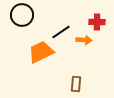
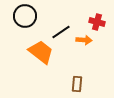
black circle: moved 3 px right, 1 px down
red cross: rotated 14 degrees clockwise
orange trapezoid: rotated 64 degrees clockwise
brown rectangle: moved 1 px right
